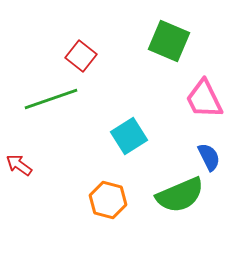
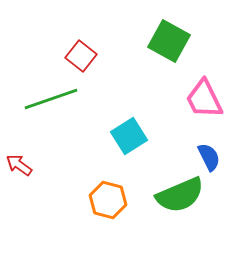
green square: rotated 6 degrees clockwise
